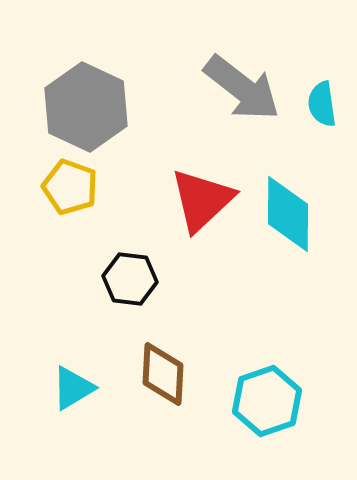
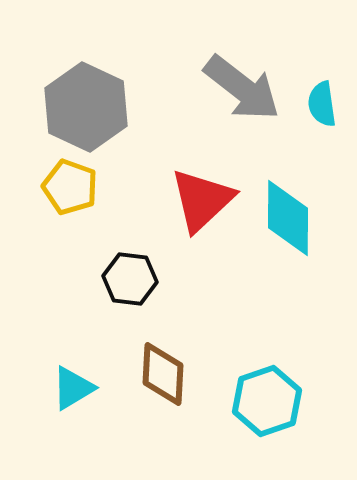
cyan diamond: moved 4 px down
